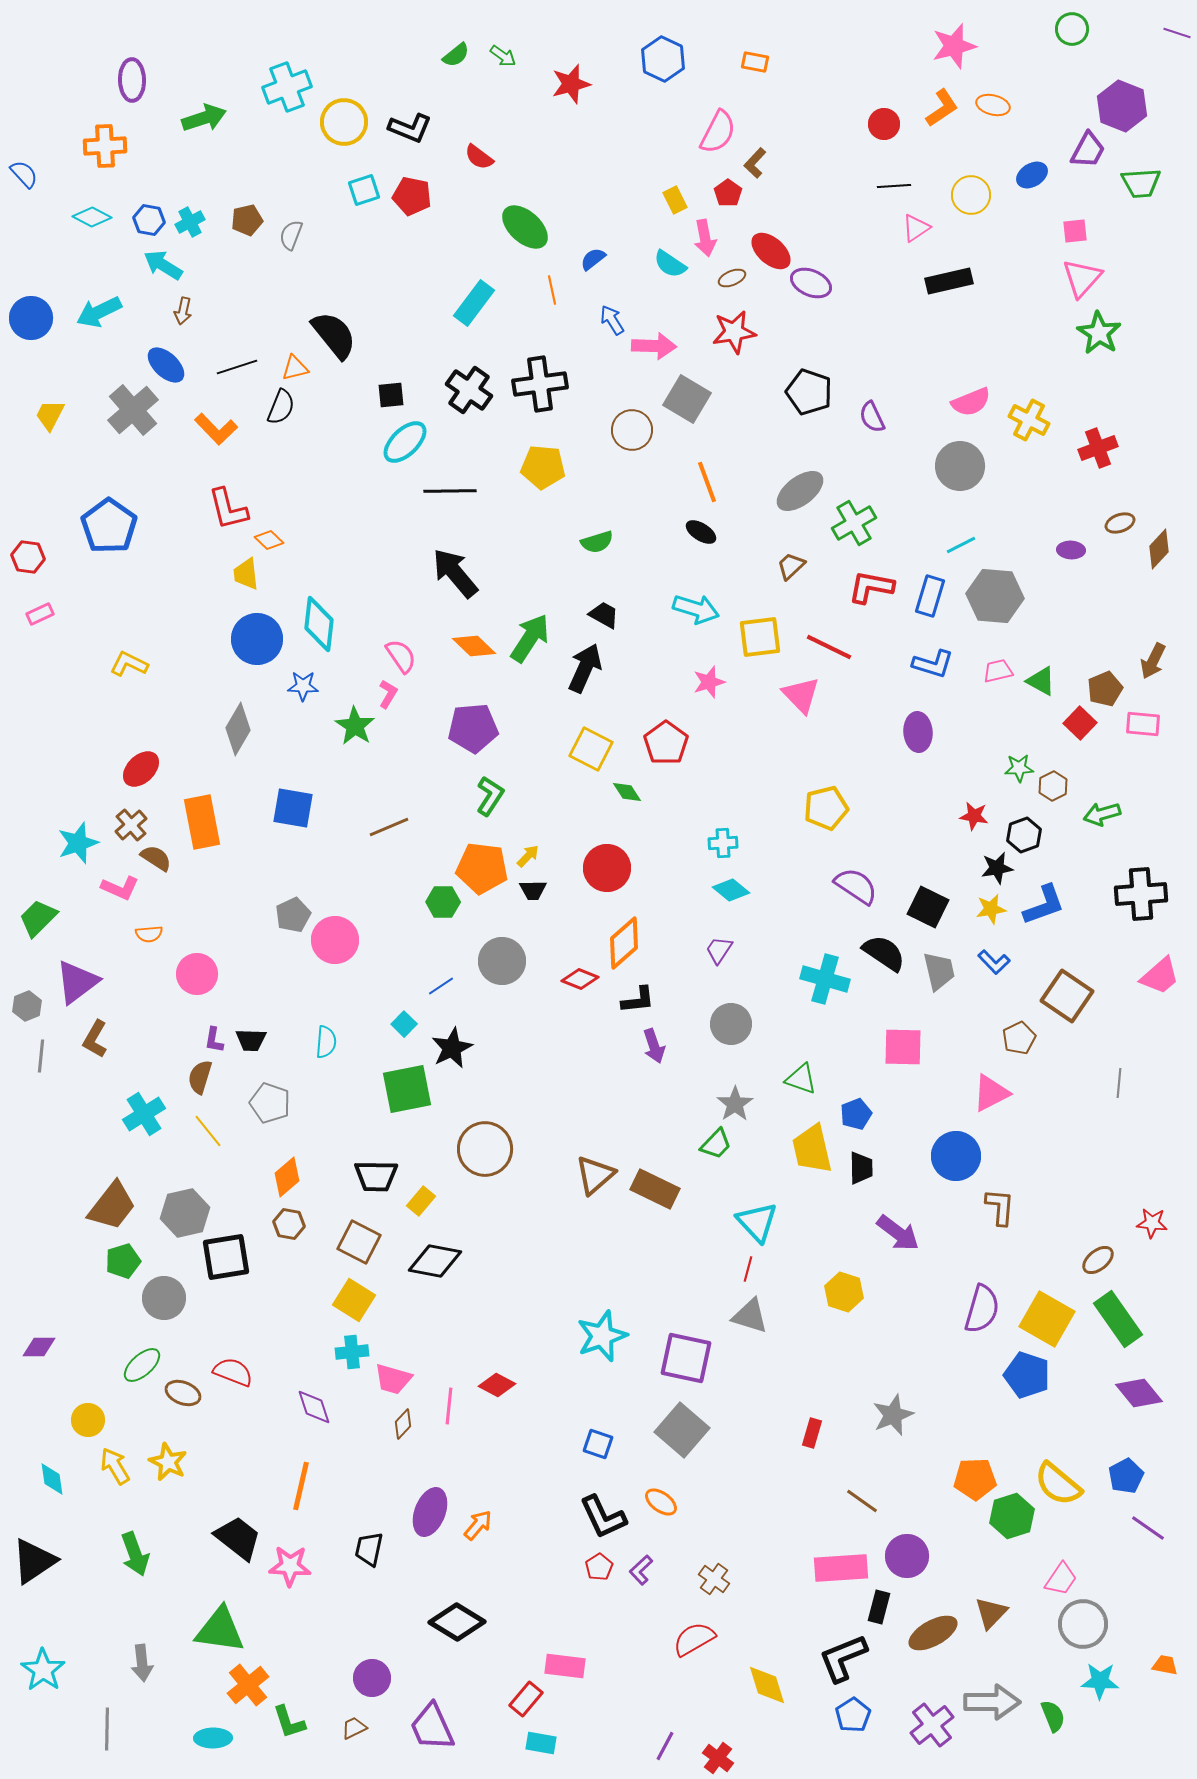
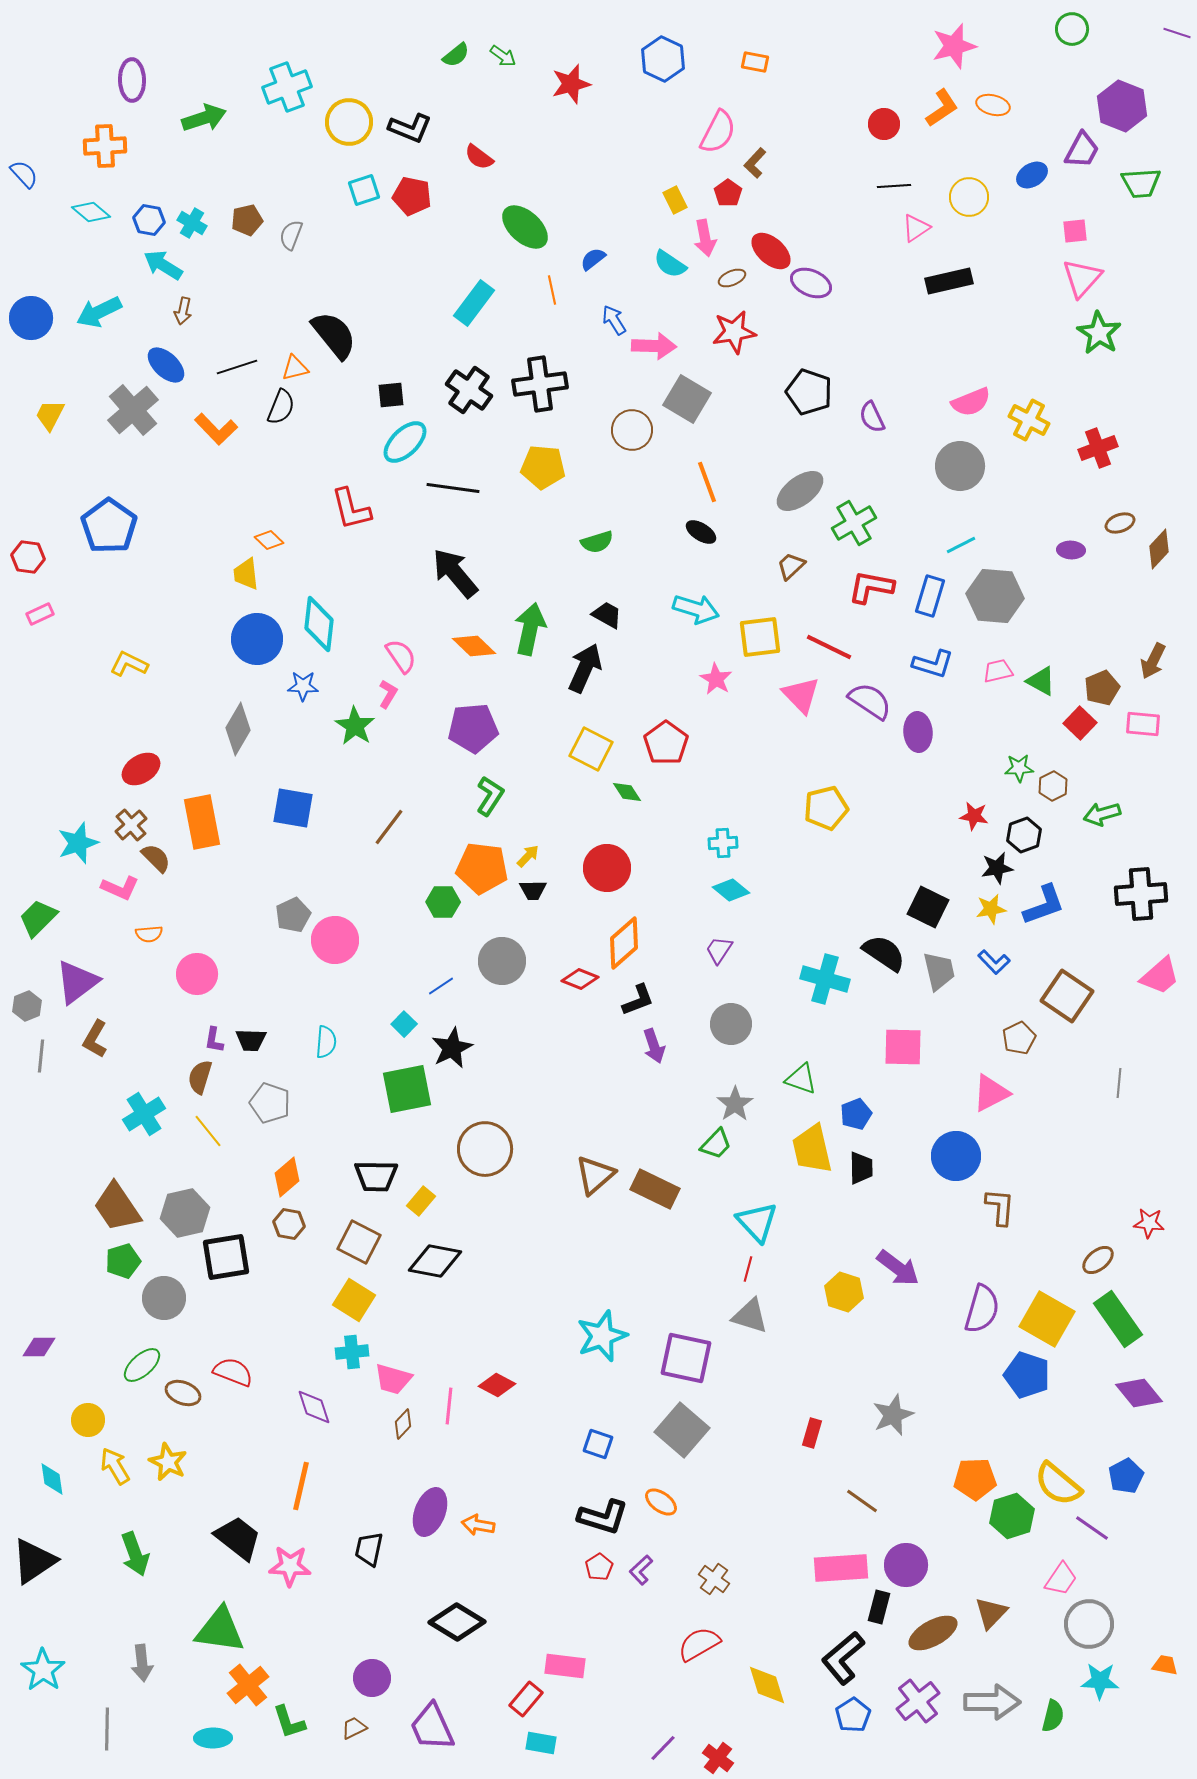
yellow circle at (344, 122): moved 5 px right
purple trapezoid at (1088, 150): moved 6 px left
yellow circle at (971, 195): moved 2 px left, 2 px down
cyan diamond at (92, 217): moved 1 px left, 5 px up; rotated 12 degrees clockwise
cyan cross at (190, 222): moved 2 px right, 1 px down; rotated 32 degrees counterclockwise
blue arrow at (612, 320): moved 2 px right
black line at (450, 491): moved 3 px right, 3 px up; rotated 9 degrees clockwise
red L-shape at (228, 509): moved 123 px right
black trapezoid at (604, 615): moved 3 px right
green arrow at (530, 638): moved 9 px up; rotated 21 degrees counterclockwise
pink star at (709, 682): moved 7 px right, 3 px up; rotated 24 degrees counterclockwise
brown pentagon at (1105, 689): moved 3 px left, 1 px up
red ellipse at (141, 769): rotated 12 degrees clockwise
brown line at (389, 827): rotated 30 degrees counterclockwise
brown semicircle at (156, 858): rotated 12 degrees clockwise
purple semicircle at (856, 886): moved 14 px right, 185 px up
black L-shape at (638, 1000): rotated 15 degrees counterclockwise
brown trapezoid at (112, 1206): moved 5 px right, 1 px down; rotated 108 degrees clockwise
red star at (1152, 1223): moved 3 px left
purple arrow at (898, 1233): moved 35 px down
black L-shape at (603, 1517): rotated 48 degrees counterclockwise
orange arrow at (478, 1525): rotated 120 degrees counterclockwise
purple line at (1148, 1528): moved 56 px left
purple circle at (907, 1556): moved 1 px left, 9 px down
gray circle at (1083, 1624): moved 6 px right
red semicircle at (694, 1639): moved 5 px right, 5 px down
black L-shape at (843, 1658): rotated 18 degrees counterclockwise
green semicircle at (1053, 1716): rotated 36 degrees clockwise
purple cross at (932, 1725): moved 14 px left, 24 px up
purple line at (665, 1746): moved 2 px left, 2 px down; rotated 16 degrees clockwise
